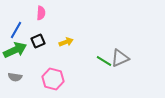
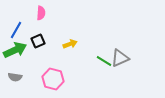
yellow arrow: moved 4 px right, 2 px down
